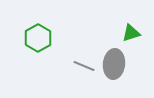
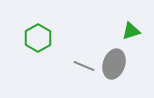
green triangle: moved 2 px up
gray ellipse: rotated 12 degrees clockwise
